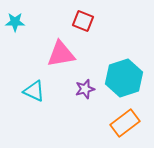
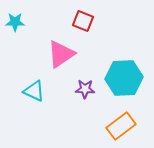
pink triangle: rotated 24 degrees counterclockwise
cyan hexagon: rotated 15 degrees clockwise
purple star: rotated 18 degrees clockwise
orange rectangle: moved 4 px left, 3 px down
